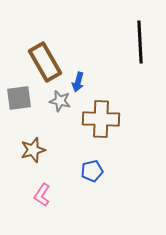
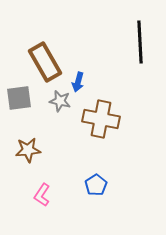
brown cross: rotated 9 degrees clockwise
brown star: moved 5 px left; rotated 10 degrees clockwise
blue pentagon: moved 4 px right, 14 px down; rotated 20 degrees counterclockwise
